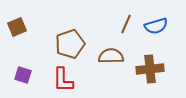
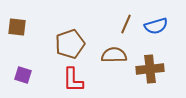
brown square: rotated 30 degrees clockwise
brown semicircle: moved 3 px right, 1 px up
red L-shape: moved 10 px right
